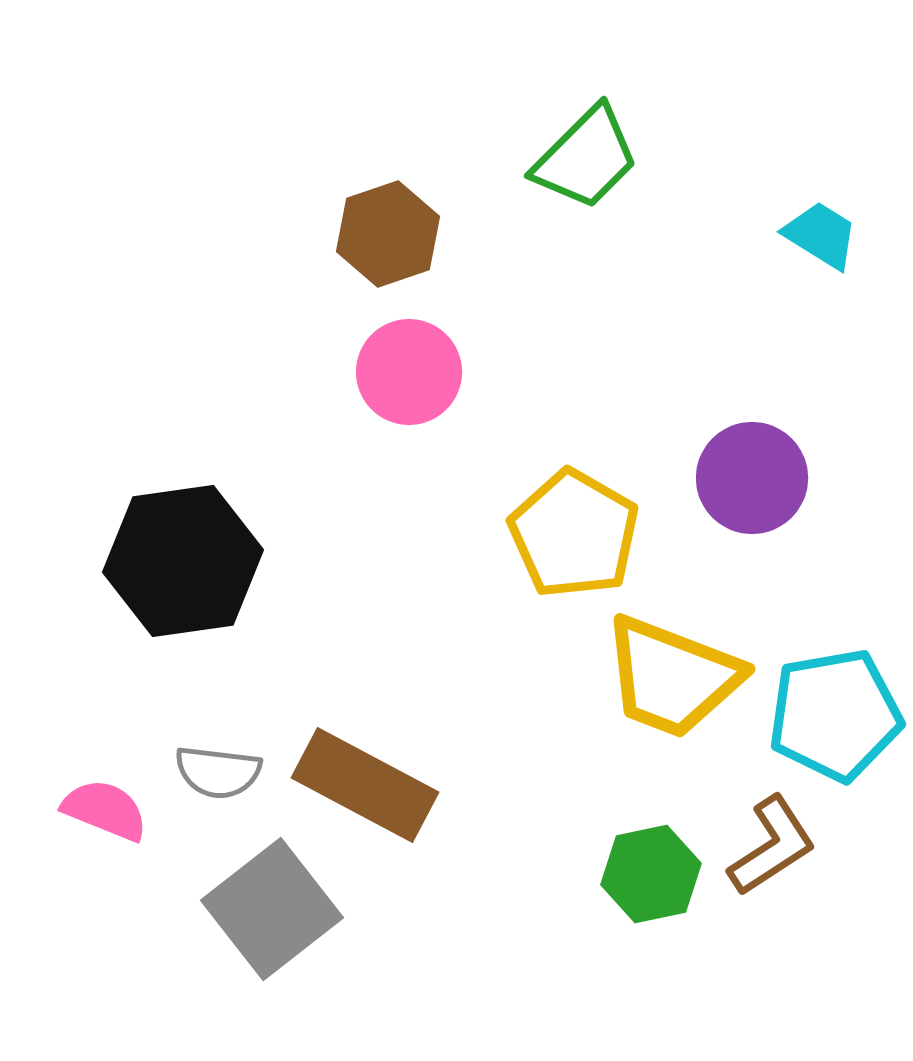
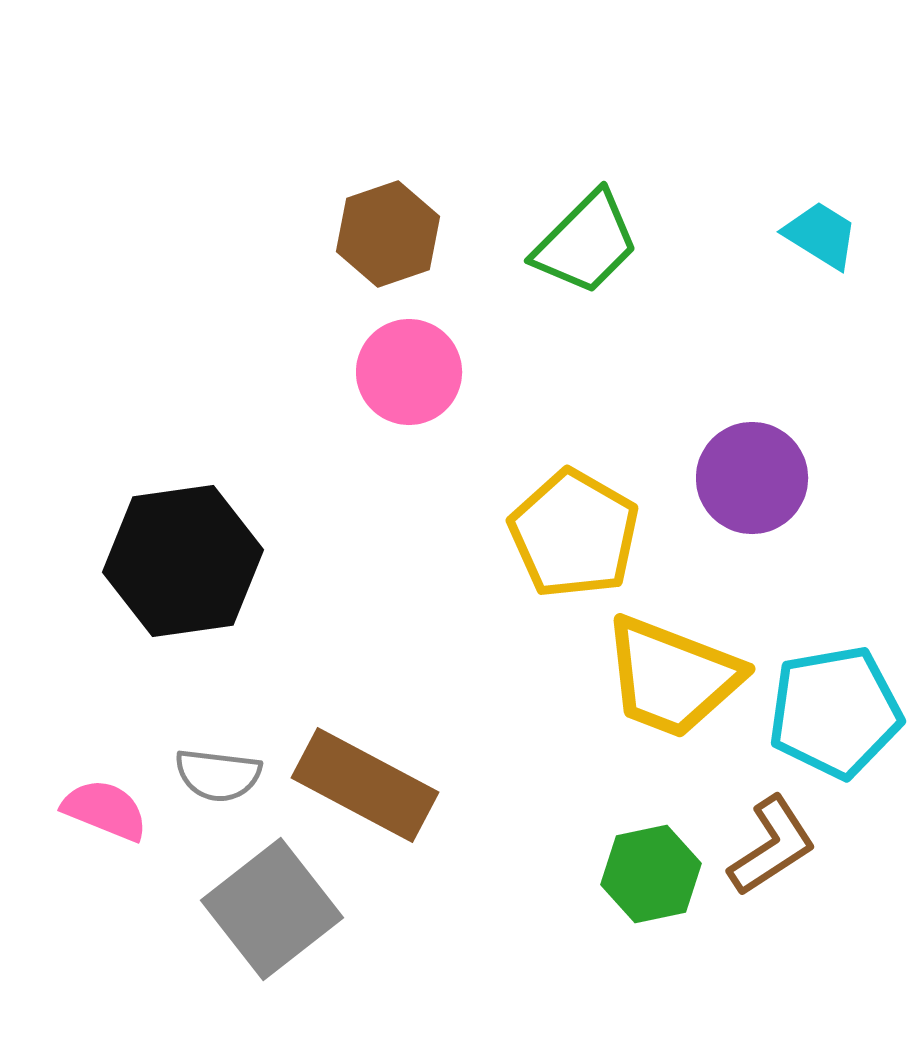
green trapezoid: moved 85 px down
cyan pentagon: moved 3 px up
gray semicircle: moved 3 px down
